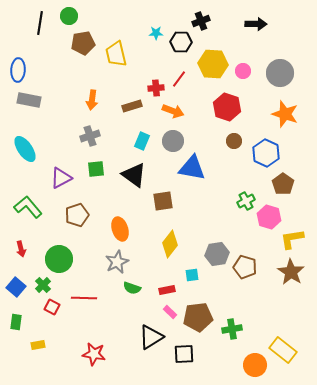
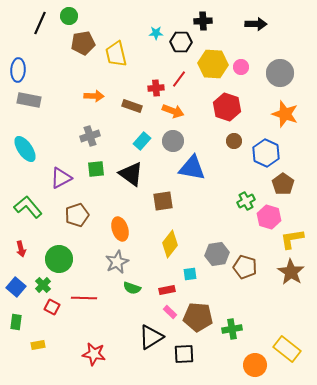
black cross at (201, 21): moved 2 px right; rotated 18 degrees clockwise
black line at (40, 23): rotated 15 degrees clockwise
pink circle at (243, 71): moved 2 px left, 4 px up
orange arrow at (92, 100): moved 2 px right, 4 px up; rotated 96 degrees counterclockwise
brown rectangle at (132, 106): rotated 36 degrees clockwise
cyan rectangle at (142, 141): rotated 18 degrees clockwise
black triangle at (134, 175): moved 3 px left, 1 px up
cyan square at (192, 275): moved 2 px left, 1 px up
brown pentagon at (198, 317): rotated 12 degrees clockwise
yellow rectangle at (283, 350): moved 4 px right, 1 px up
